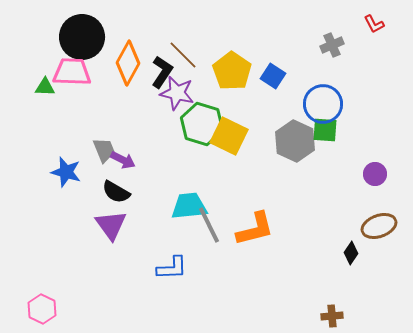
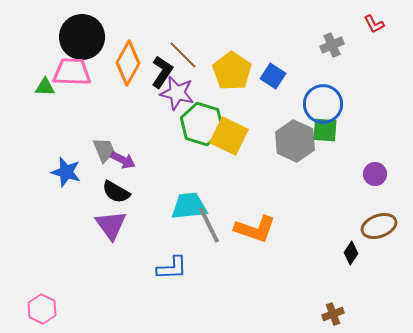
orange L-shape: rotated 33 degrees clockwise
brown cross: moved 1 px right, 2 px up; rotated 15 degrees counterclockwise
